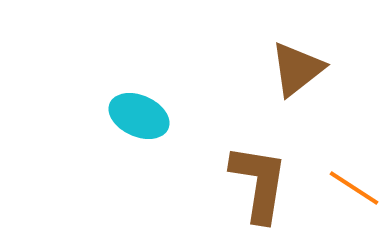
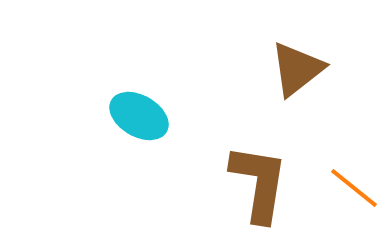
cyan ellipse: rotated 6 degrees clockwise
orange line: rotated 6 degrees clockwise
